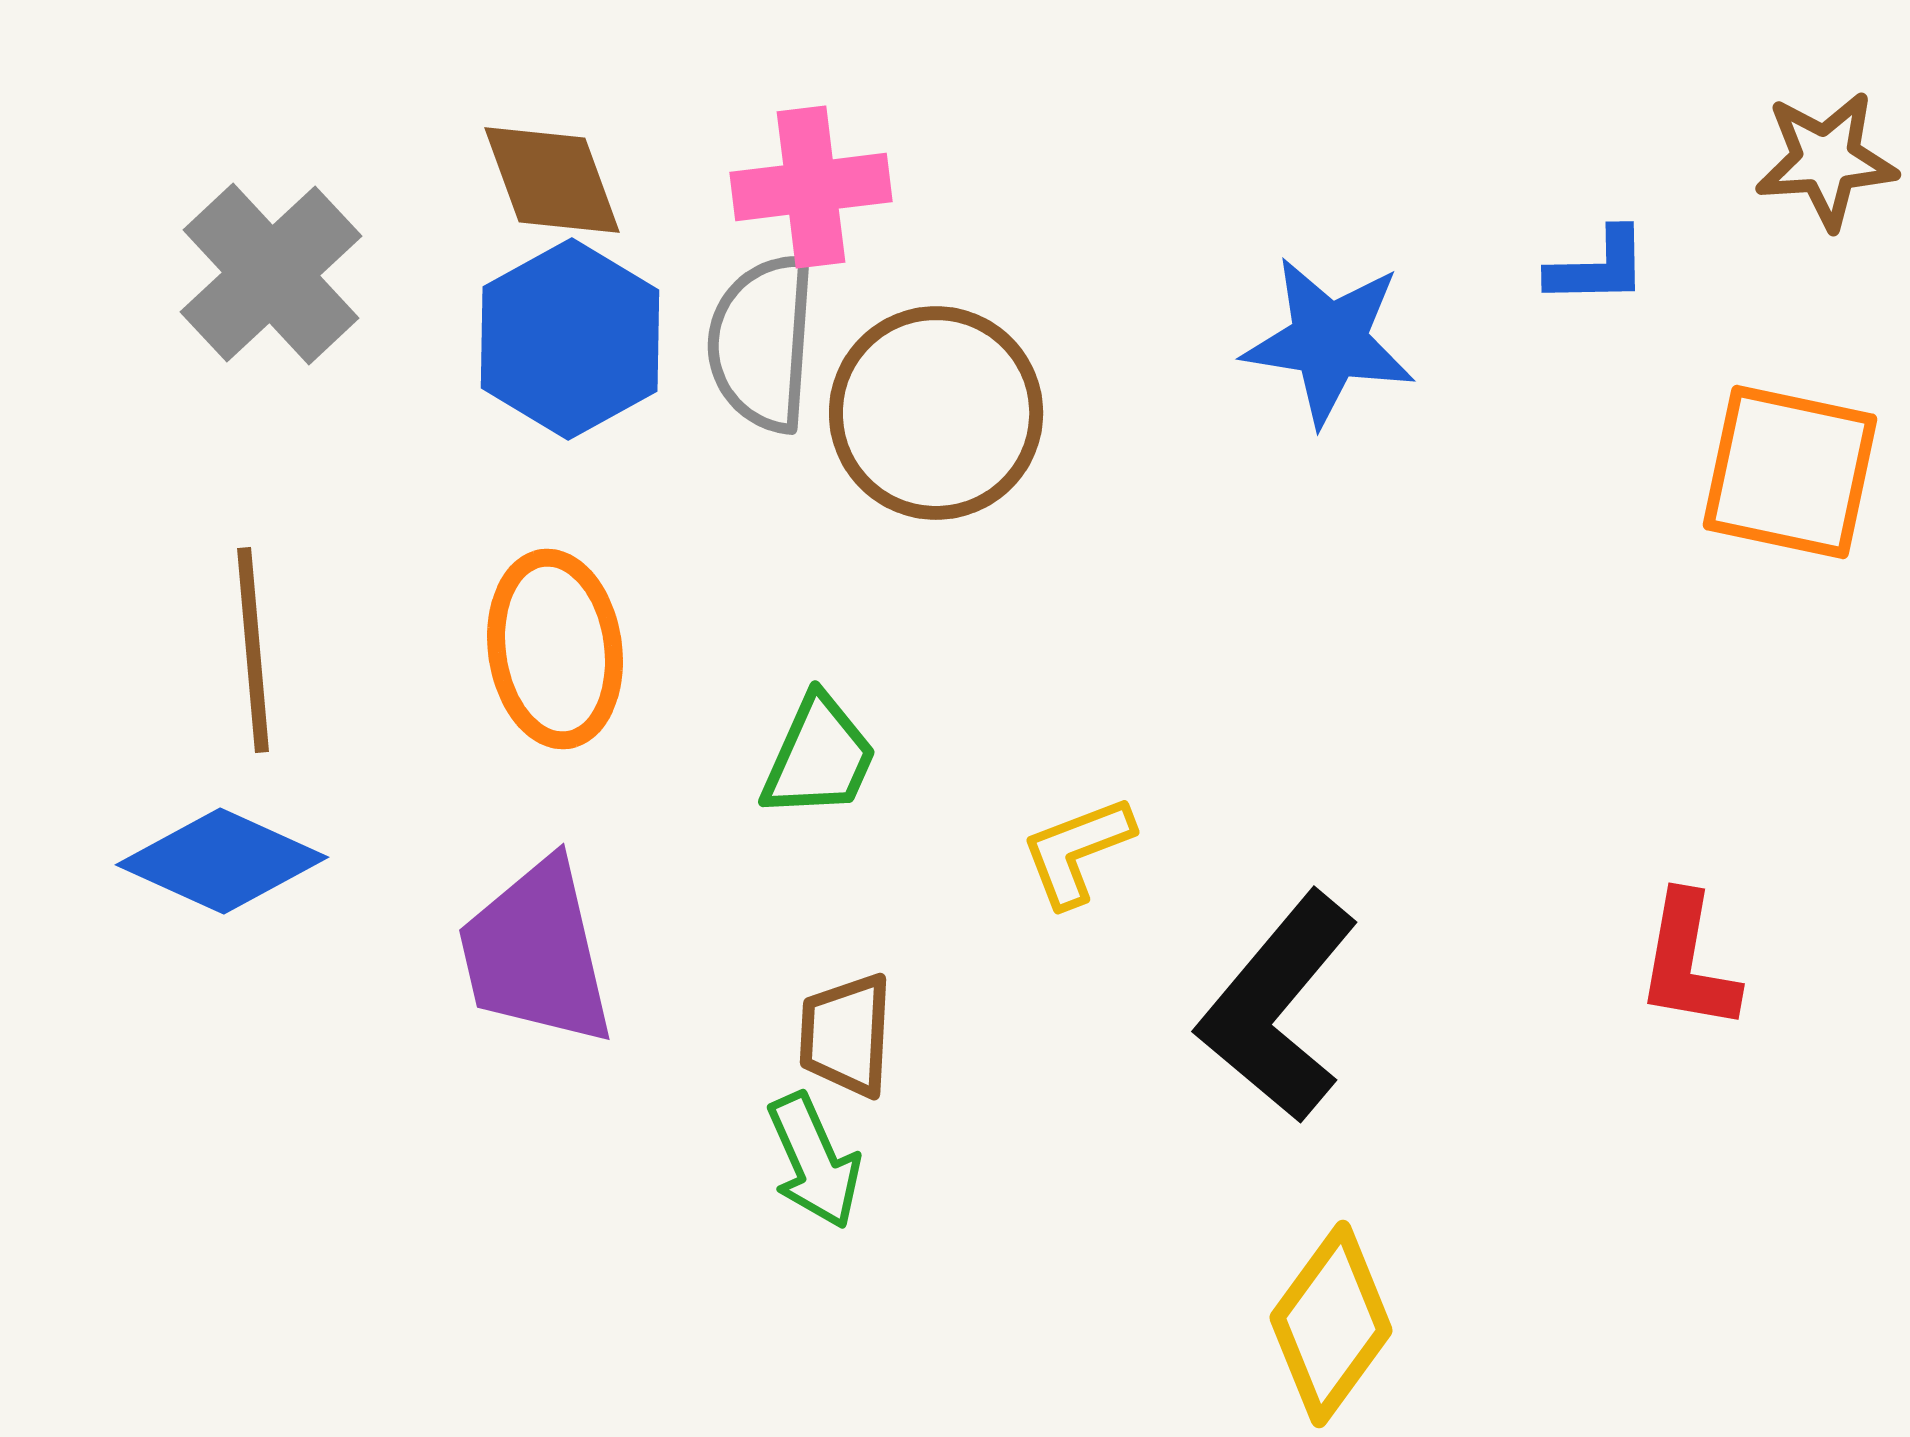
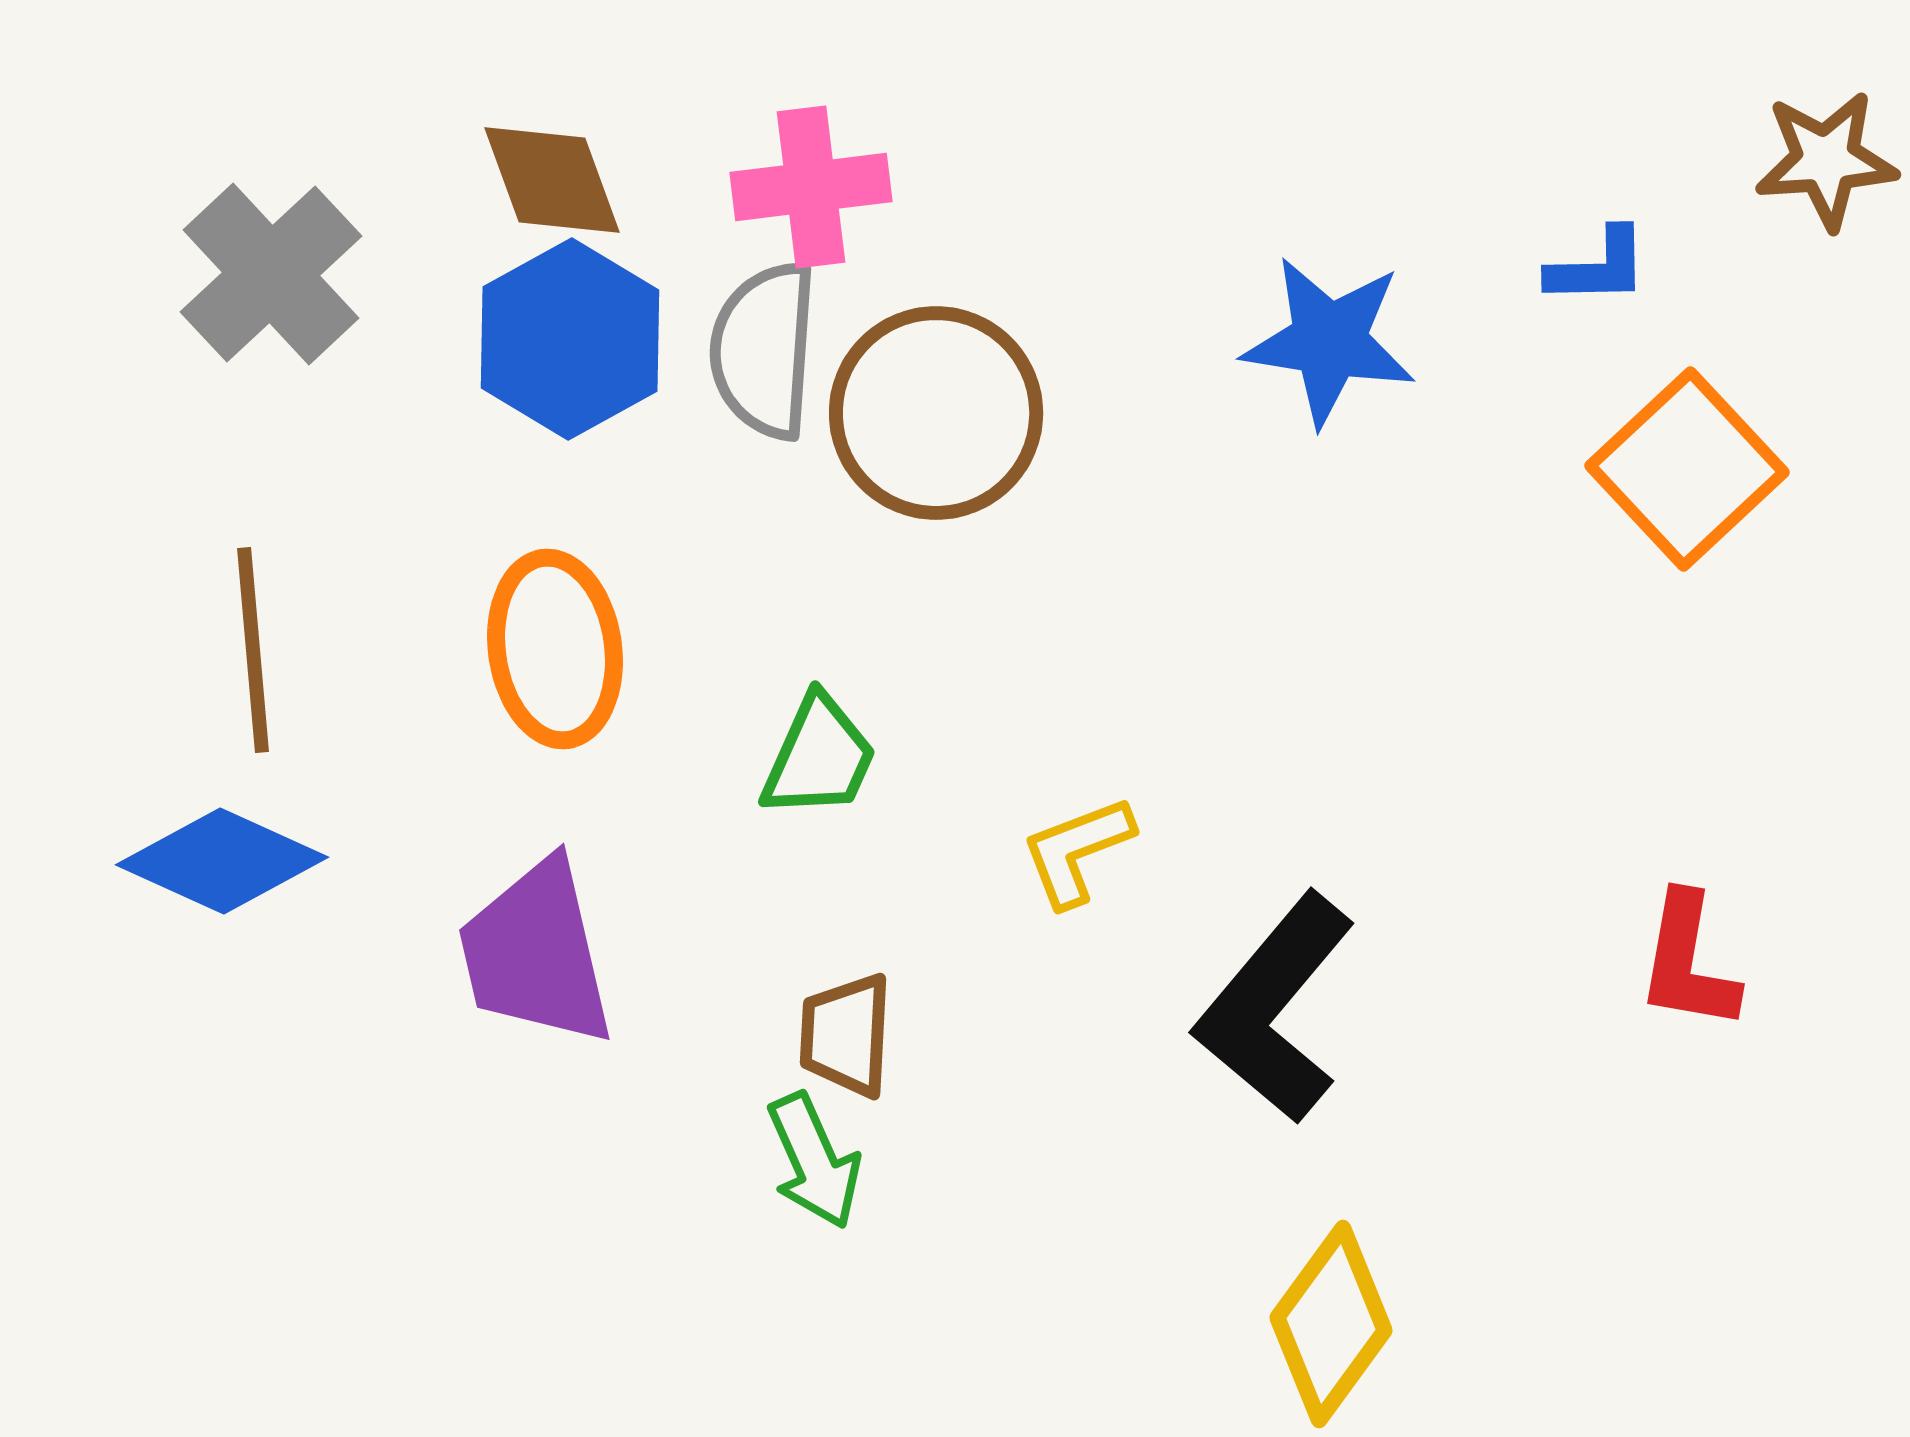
gray semicircle: moved 2 px right, 7 px down
orange square: moved 103 px left, 3 px up; rotated 35 degrees clockwise
black L-shape: moved 3 px left, 1 px down
